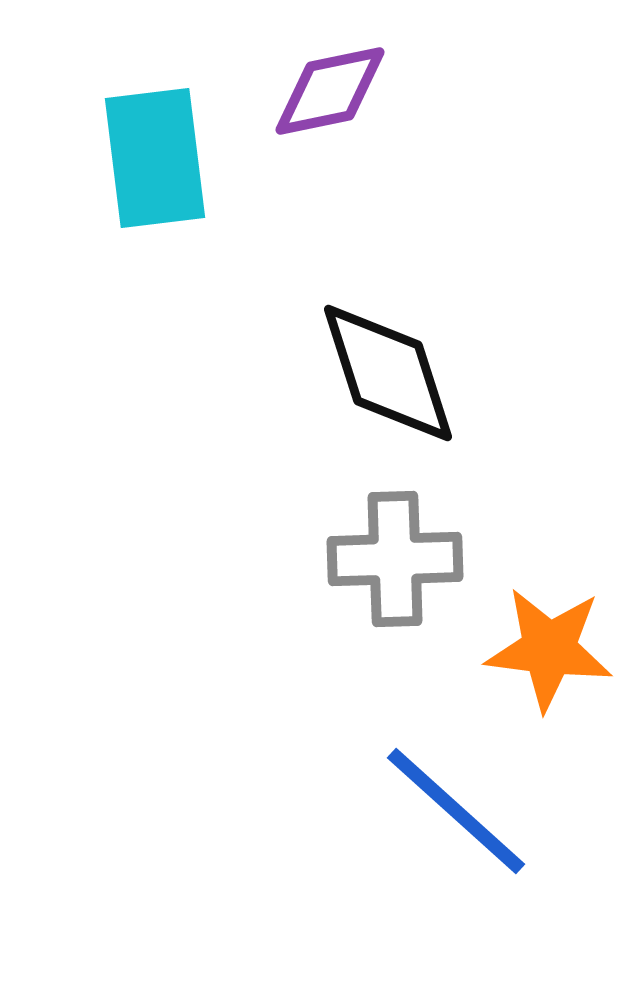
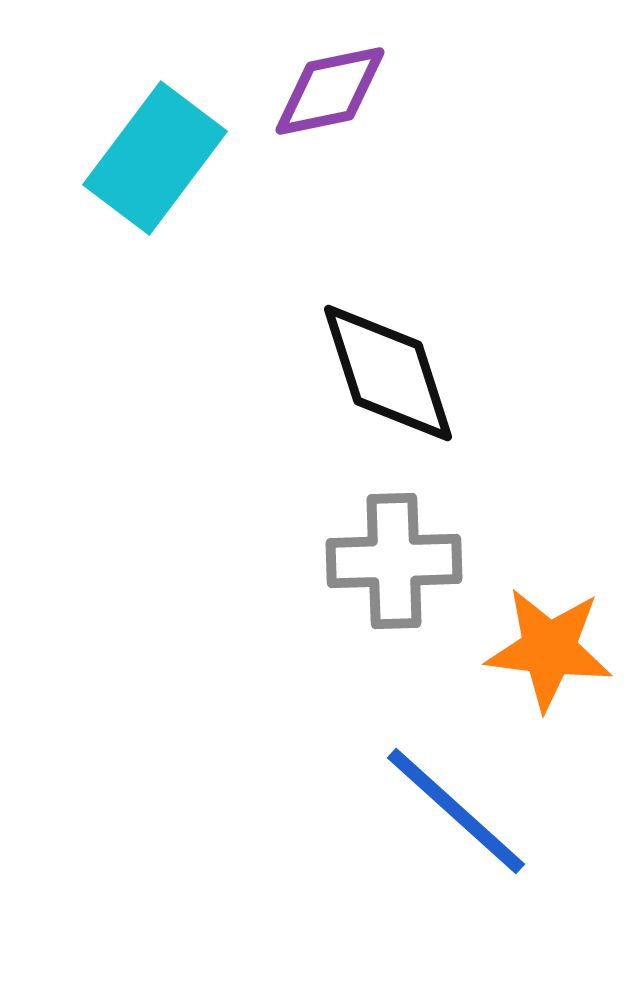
cyan rectangle: rotated 44 degrees clockwise
gray cross: moved 1 px left, 2 px down
